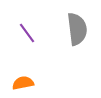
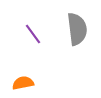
purple line: moved 6 px right, 1 px down
